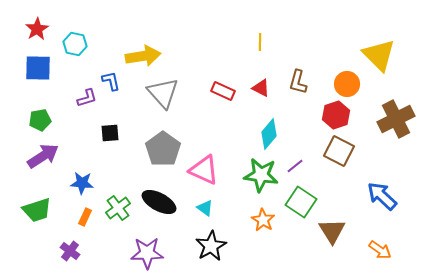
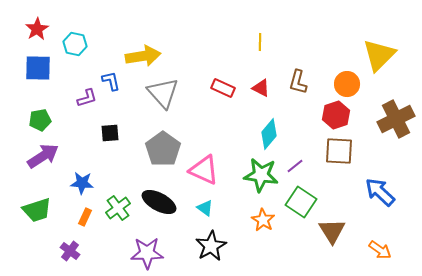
yellow triangle: rotated 30 degrees clockwise
red rectangle: moved 3 px up
brown square: rotated 24 degrees counterclockwise
blue arrow: moved 2 px left, 4 px up
